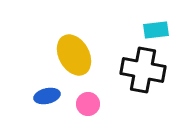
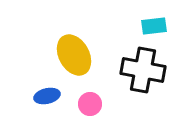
cyan rectangle: moved 2 px left, 4 px up
pink circle: moved 2 px right
